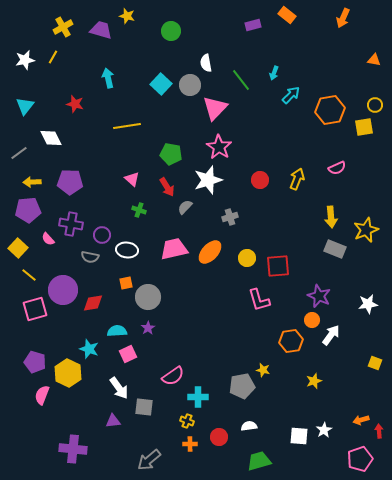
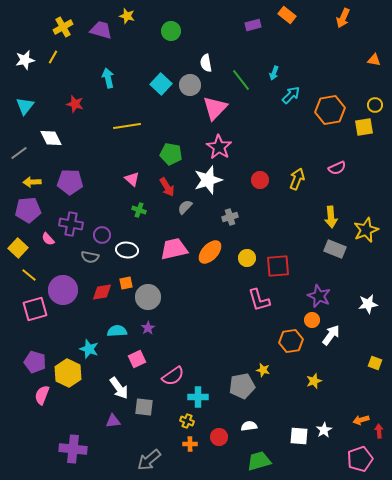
red diamond at (93, 303): moved 9 px right, 11 px up
pink square at (128, 354): moved 9 px right, 5 px down
